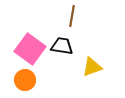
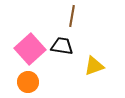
pink square: rotated 12 degrees clockwise
yellow triangle: moved 2 px right, 1 px up
orange circle: moved 3 px right, 2 px down
